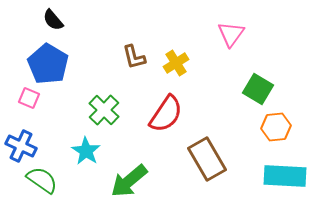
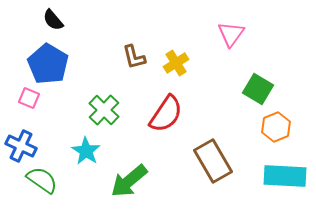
orange hexagon: rotated 16 degrees counterclockwise
brown rectangle: moved 6 px right, 2 px down
